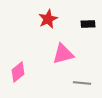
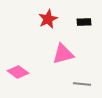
black rectangle: moved 4 px left, 2 px up
pink diamond: rotated 75 degrees clockwise
gray line: moved 1 px down
